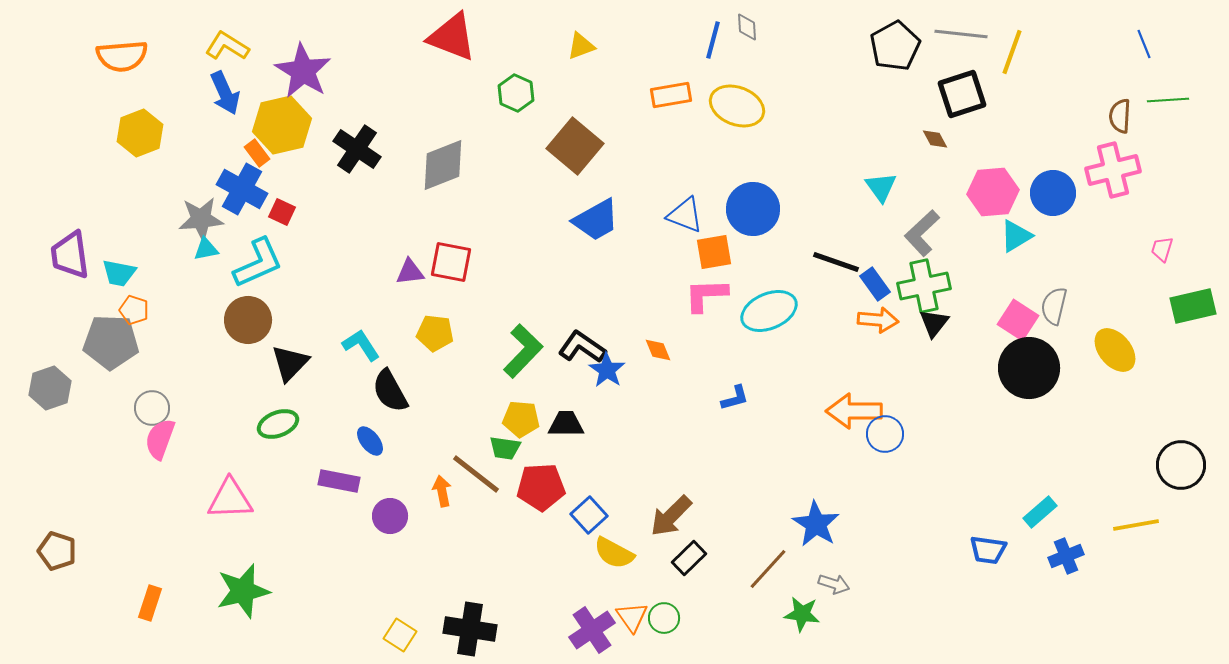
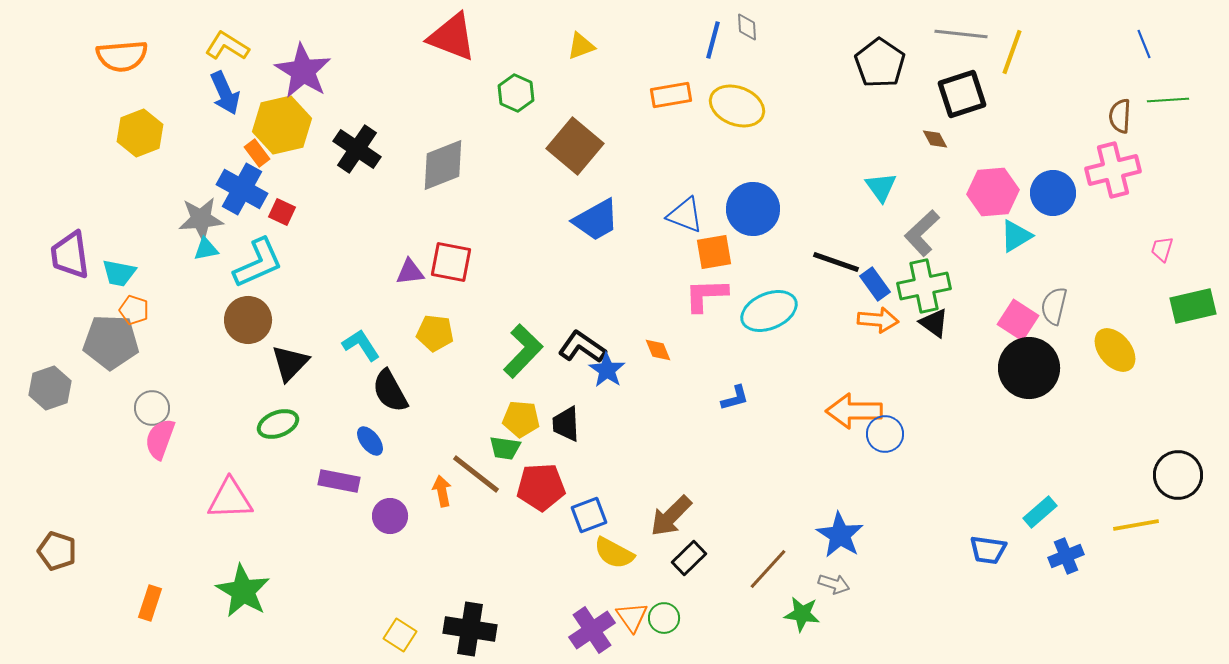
black pentagon at (895, 46): moved 15 px left, 17 px down; rotated 9 degrees counterclockwise
black triangle at (934, 323): rotated 32 degrees counterclockwise
black trapezoid at (566, 424): rotated 93 degrees counterclockwise
black circle at (1181, 465): moved 3 px left, 10 px down
blue square at (589, 515): rotated 21 degrees clockwise
blue star at (816, 524): moved 24 px right, 11 px down
green star at (243, 591): rotated 28 degrees counterclockwise
